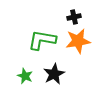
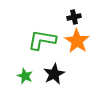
orange star: moved 1 px left; rotated 30 degrees counterclockwise
